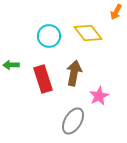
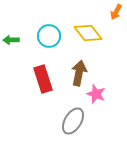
green arrow: moved 25 px up
brown arrow: moved 5 px right
pink star: moved 3 px left, 2 px up; rotated 24 degrees counterclockwise
